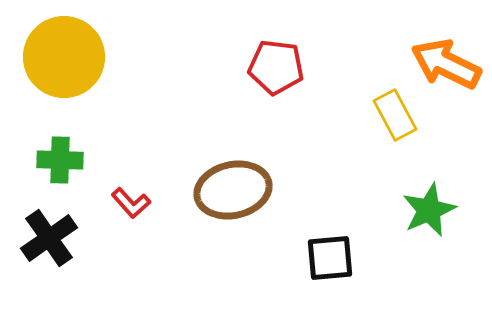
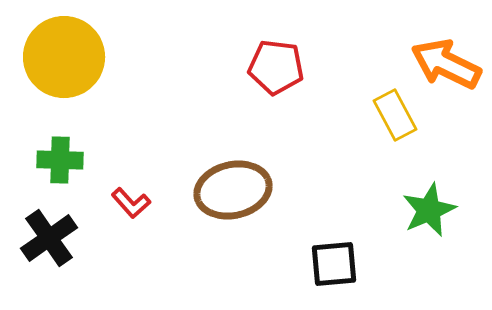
black square: moved 4 px right, 6 px down
